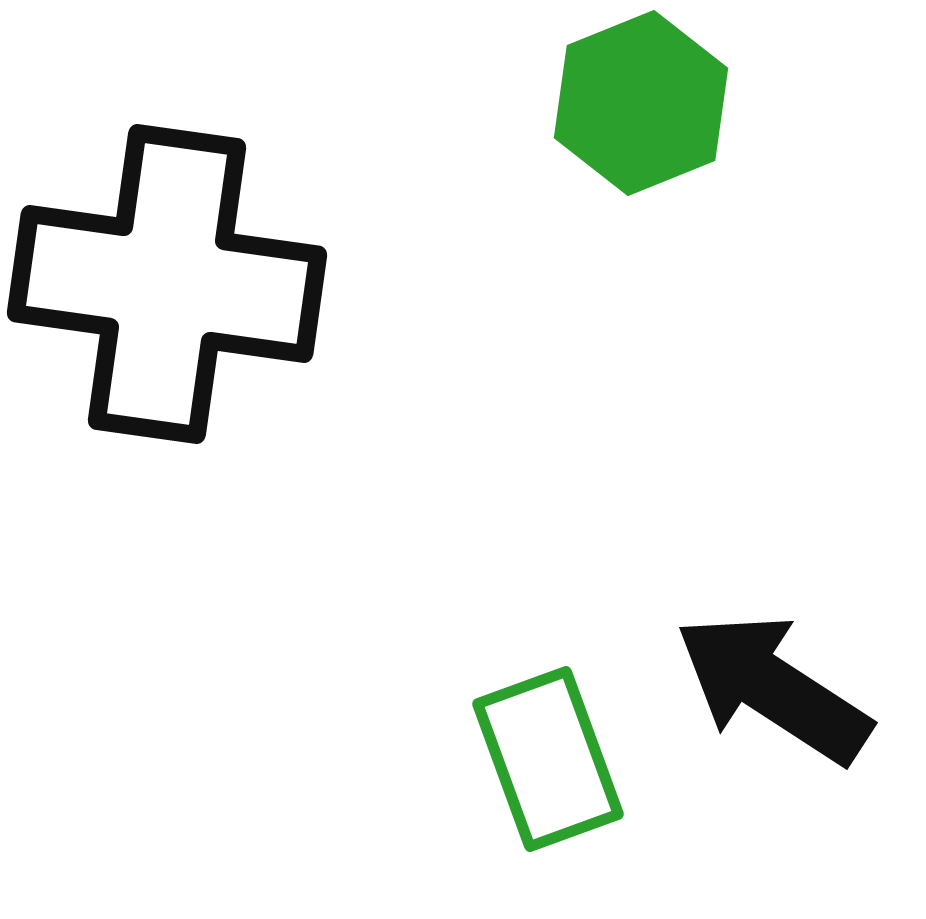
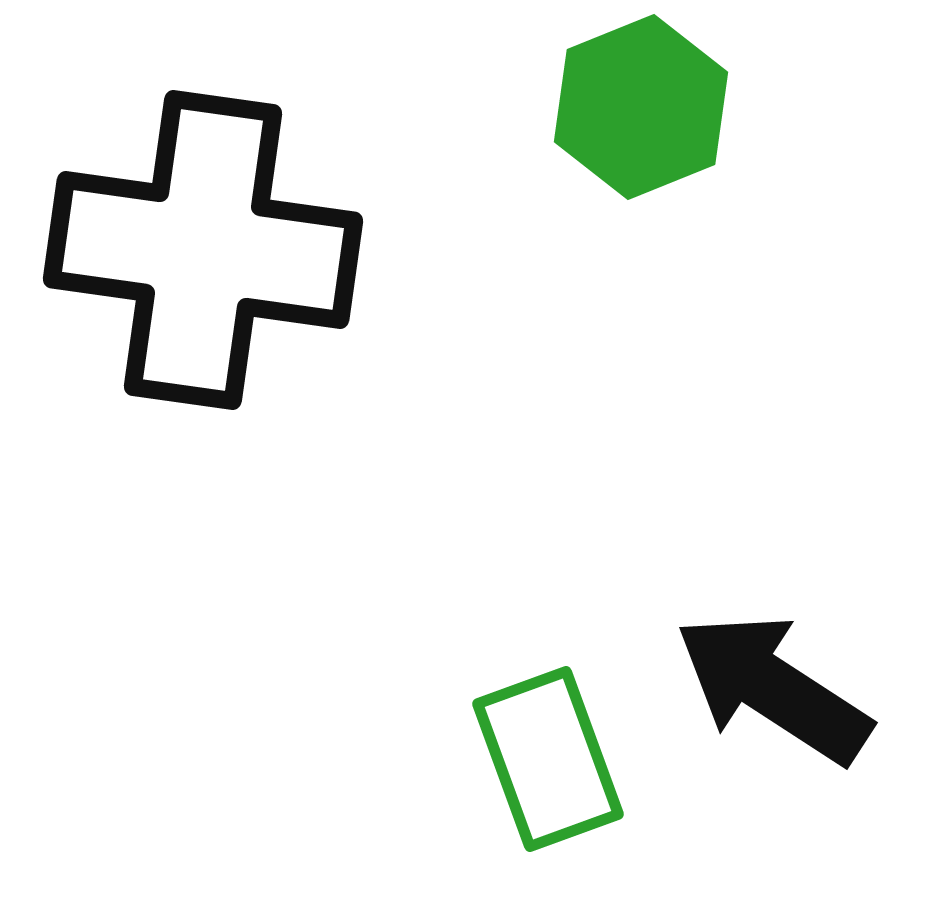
green hexagon: moved 4 px down
black cross: moved 36 px right, 34 px up
